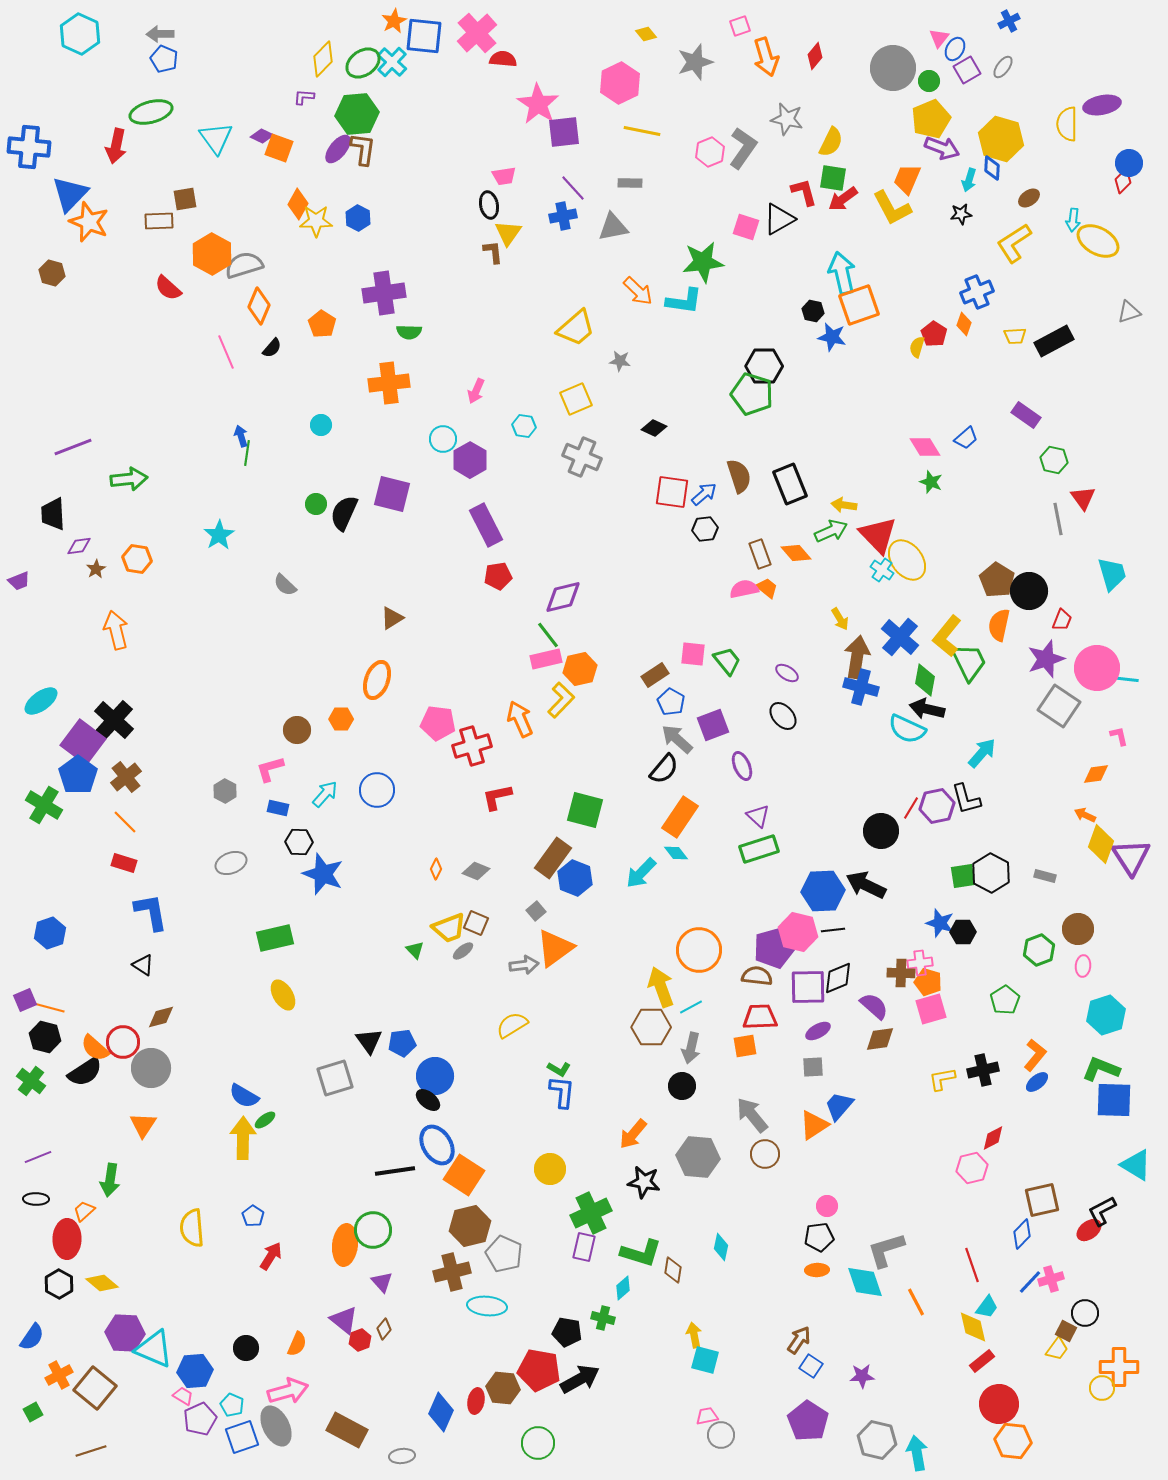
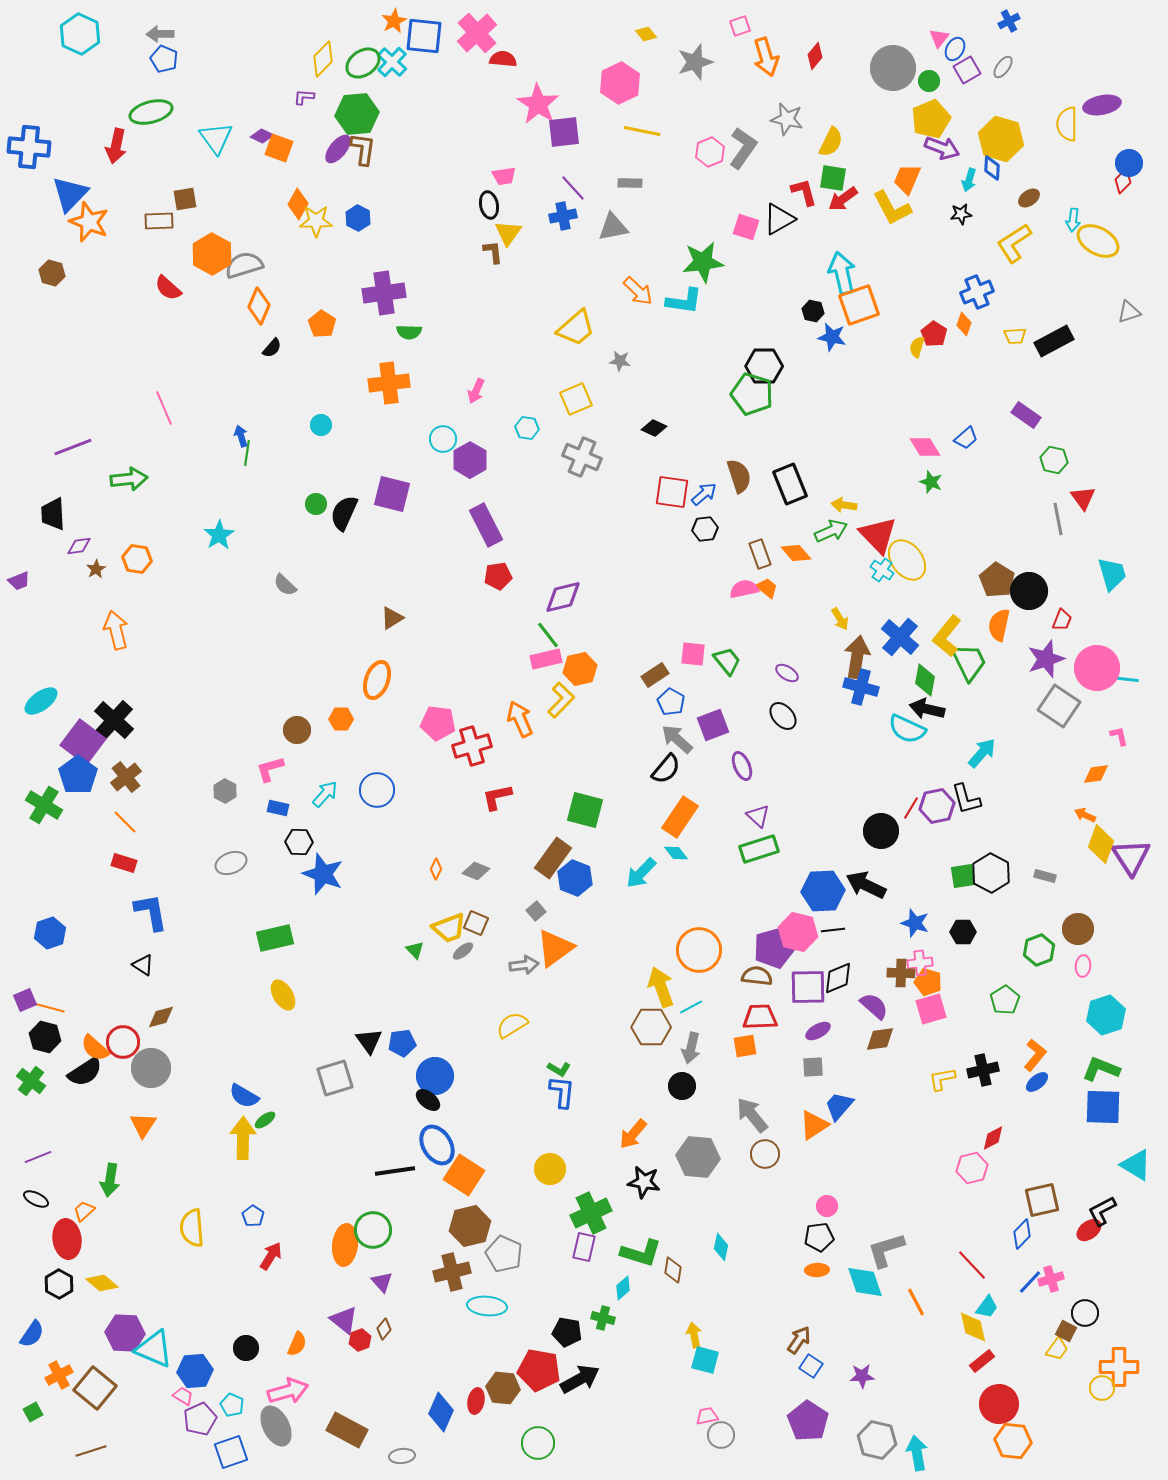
pink line at (226, 352): moved 62 px left, 56 px down
cyan hexagon at (524, 426): moved 3 px right, 2 px down
black semicircle at (664, 769): moved 2 px right
blue star at (940, 923): moved 25 px left
blue square at (1114, 1100): moved 11 px left, 7 px down
black ellipse at (36, 1199): rotated 25 degrees clockwise
red ellipse at (67, 1239): rotated 9 degrees counterclockwise
red line at (972, 1265): rotated 24 degrees counterclockwise
blue semicircle at (32, 1337): moved 3 px up
blue square at (242, 1437): moved 11 px left, 15 px down
